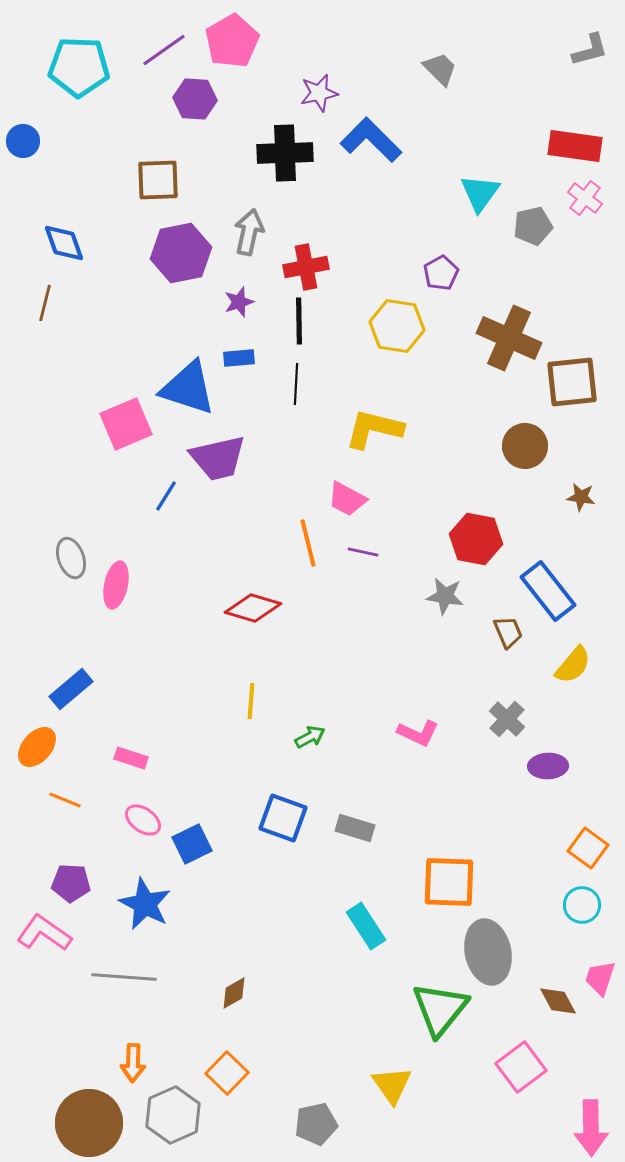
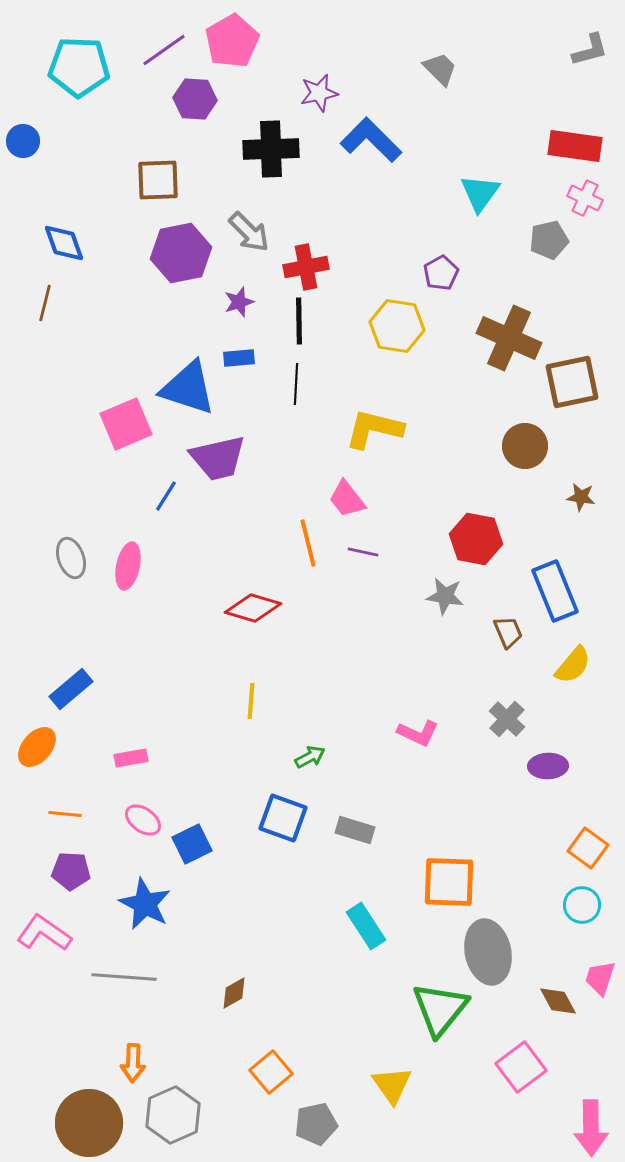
black cross at (285, 153): moved 14 px left, 4 px up
pink cross at (585, 198): rotated 12 degrees counterclockwise
gray pentagon at (533, 226): moved 16 px right, 14 px down
gray arrow at (249, 232): rotated 123 degrees clockwise
brown square at (572, 382): rotated 6 degrees counterclockwise
pink trapezoid at (347, 499): rotated 24 degrees clockwise
pink ellipse at (116, 585): moved 12 px right, 19 px up
blue rectangle at (548, 591): moved 7 px right; rotated 16 degrees clockwise
green arrow at (310, 737): moved 20 px down
pink rectangle at (131, 758): rotated 28 degrees counterclockwise
orange line at (65, 800): moved 14 px down; rotated 16 degrees counterclockwise
gray rectangle at (355, 828): moved 2 px down
purple pentagon at (71, 883): moved 12 px up
orange square at (227, 1073): moved 44 px right, 1 px up; rotated 6 degrees clockwise
